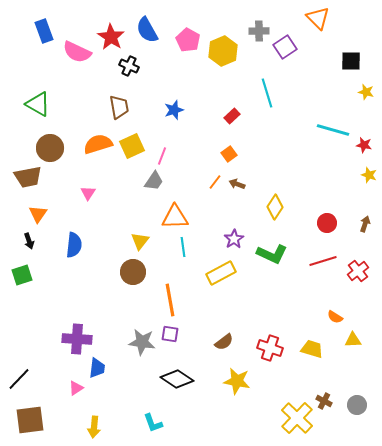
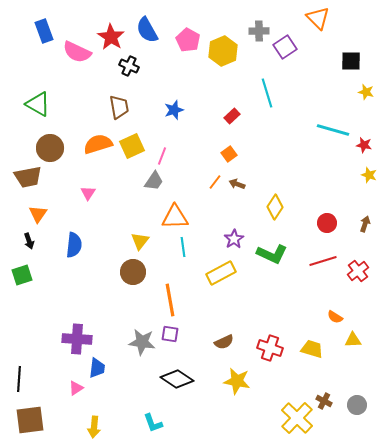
brown semicircle at (224, 342): rotated 12 degrees clockwise
black line at (19, 379): rotated 40 degrees counterclockwise
